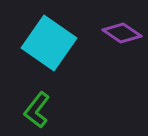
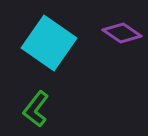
green L-shape: moved 1 px left, 1 px up
